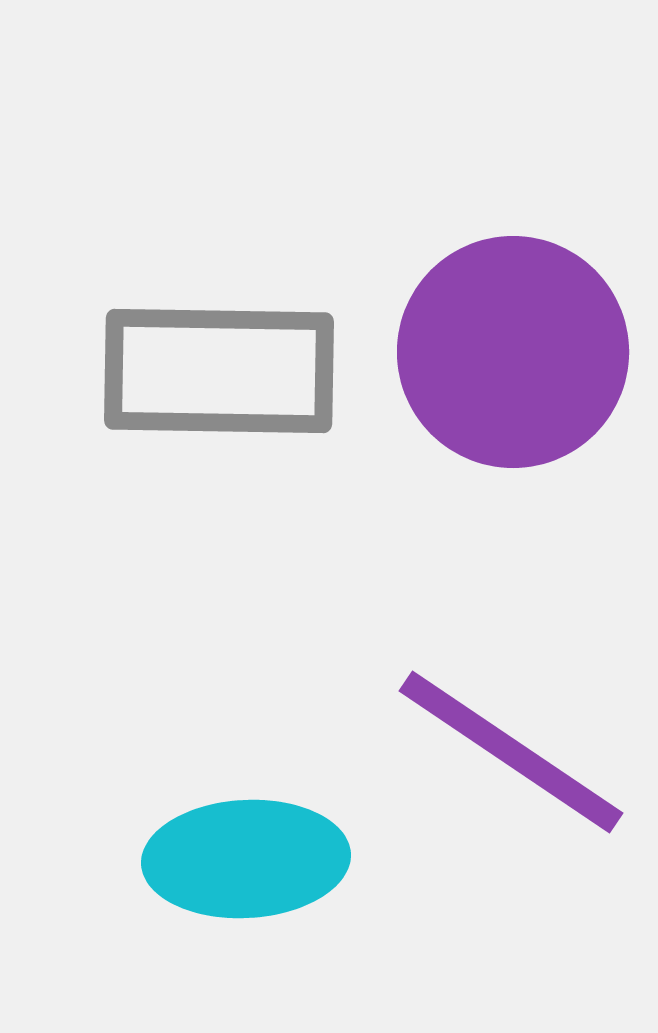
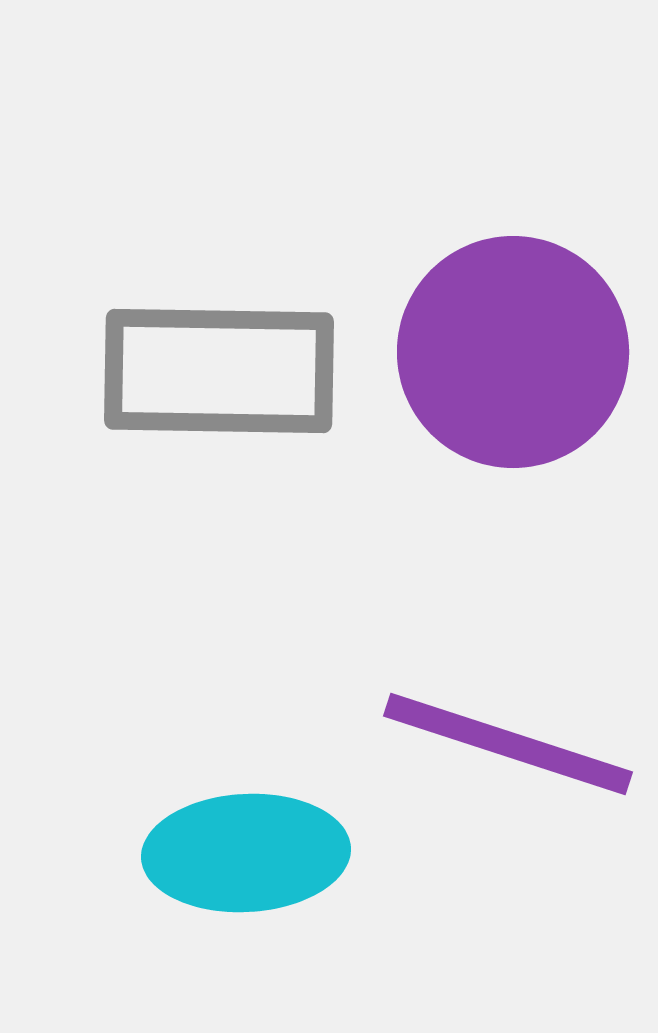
purple line: moved 3 px left, 8 px up; rotated 16 degrees counterclockwise
cyan ellipse: moved 6 px up
